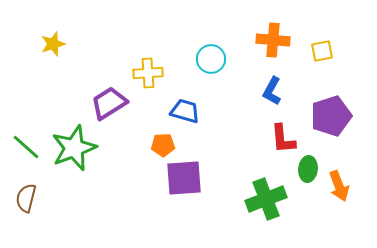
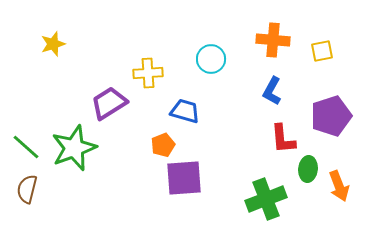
orange pentagon: rotated 20 degrees counterclockwise
brown semicircle: moved 1 px right, 9 px up
